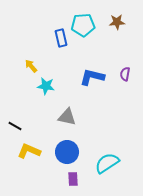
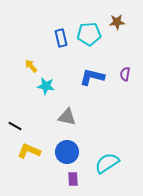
cyan pentagon: moved 6 px right, 9 px down
